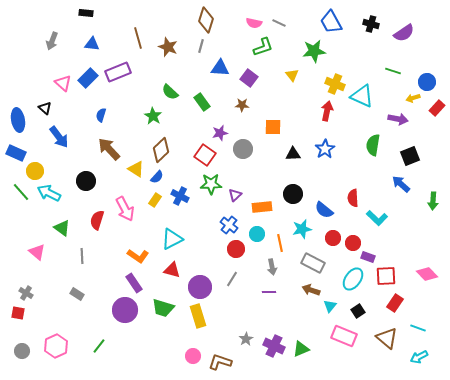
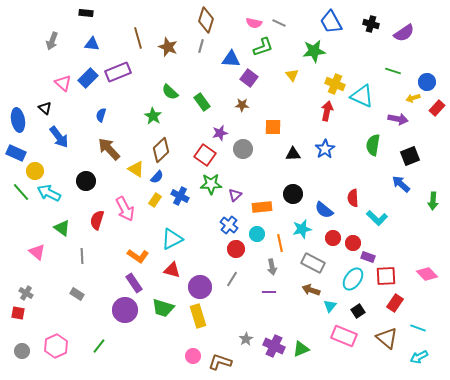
blue triangle at (220, 68): moved 11 px right, 9 px up
